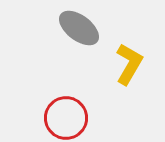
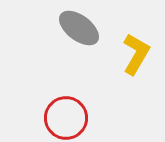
yellow L-shape: moved 7 px right, 10 px up
